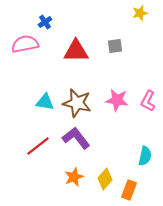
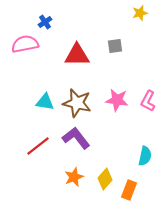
red triangle: moved 1 px right, 4 px down
